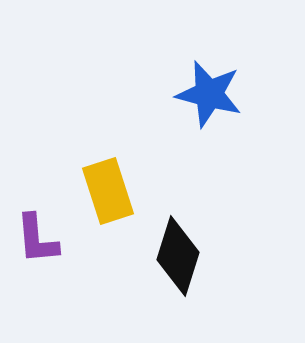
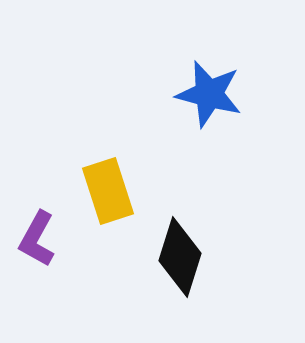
purple L-shape: rotated 34 degrees clockwise
black diamond: moved 2 px right, 1 px down
